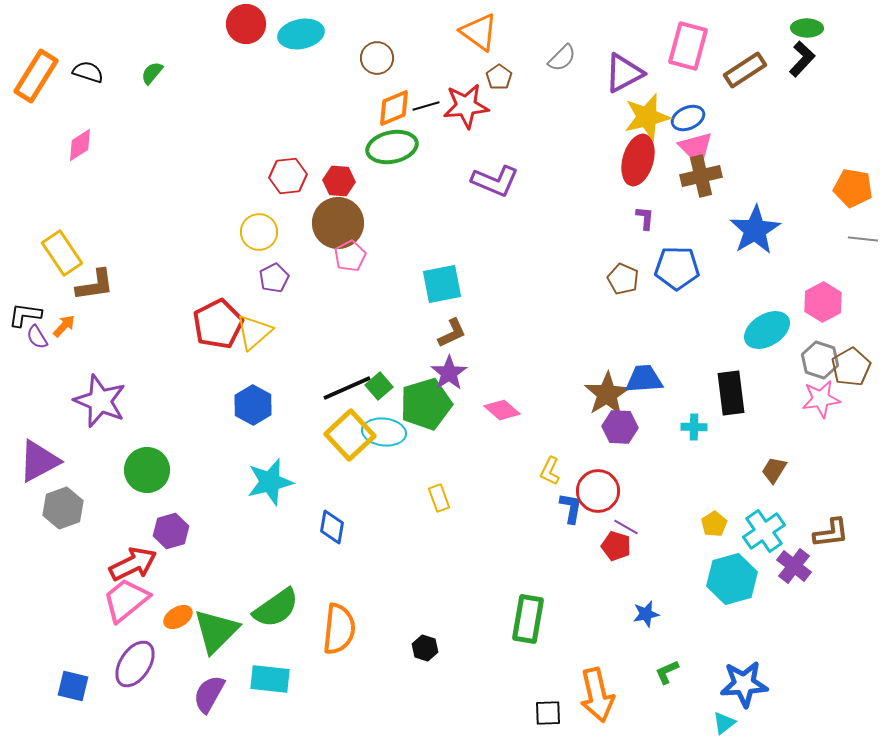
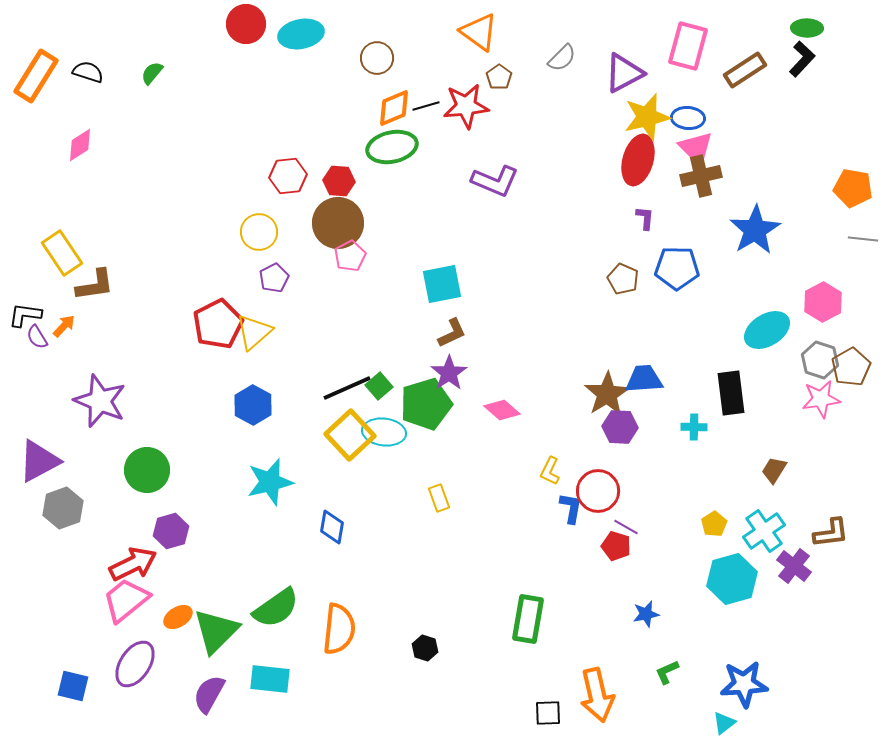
blue ellipse at (688, 118): rotated 28 degrees clockwise
